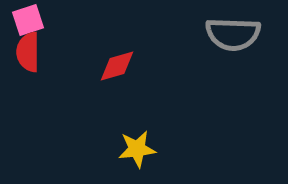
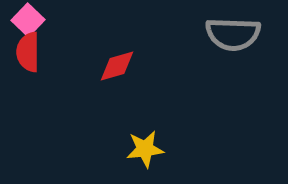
pink square: rotated 28 degrees counterclockwise
yellow star: moved 8 px right
